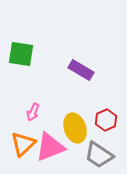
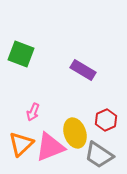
green square: rotated 12 degrees clockwise
purple rectangle: moved 2 px right
yellow ellipse: moved 5 px down
orange triangle: moved 2 px left
